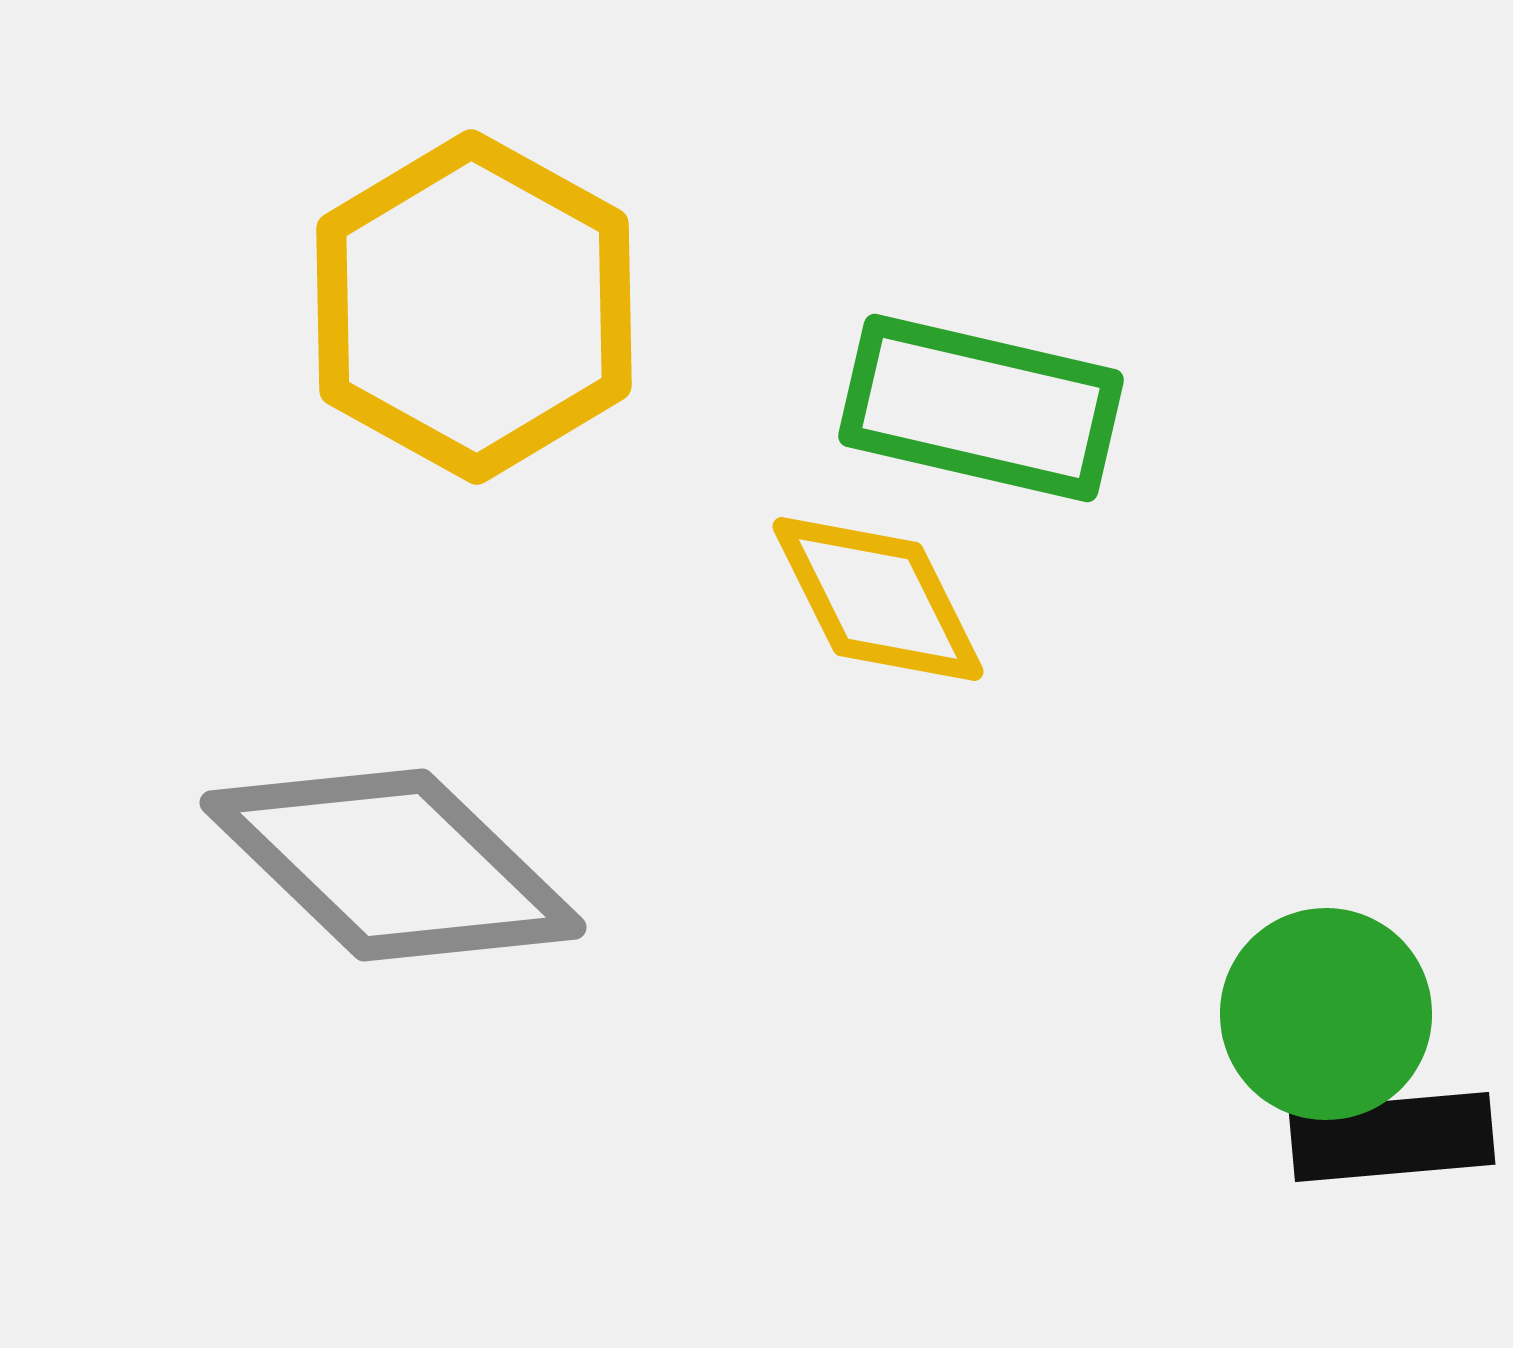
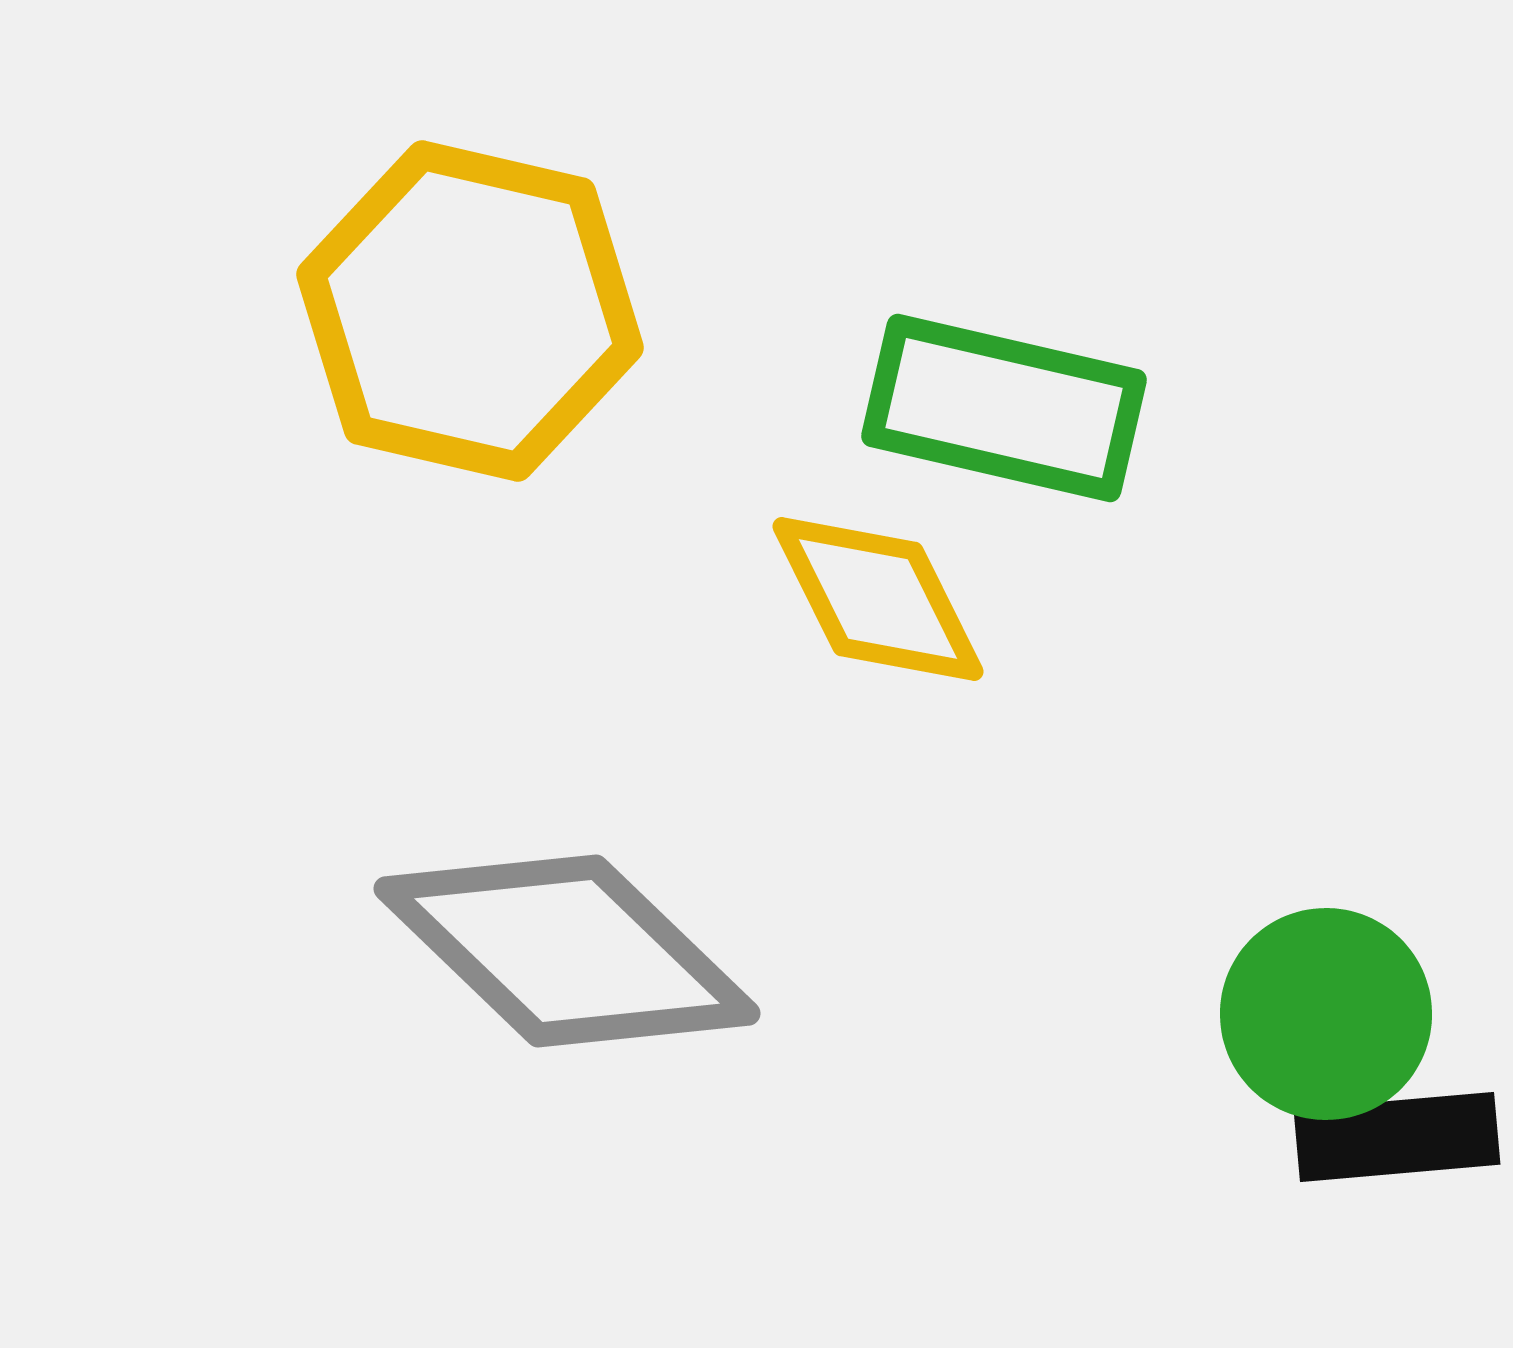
yellow hexagon: moved 4 px left, 4 px down; rotated 16 degrees counterclockwise
green rectangle: moved 23 px right
gray diamond: moved 174 px right, 86 px down
black rectangle: moved 5 px right
